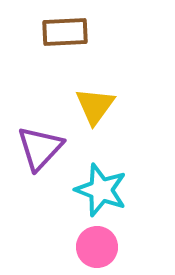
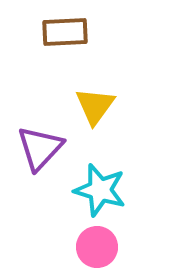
cyan star: moved 1 px left; rotated 4 degrees counterclockwise
